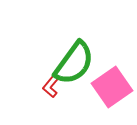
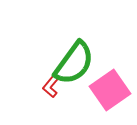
pink square: moved 2 px left, 3 px down
